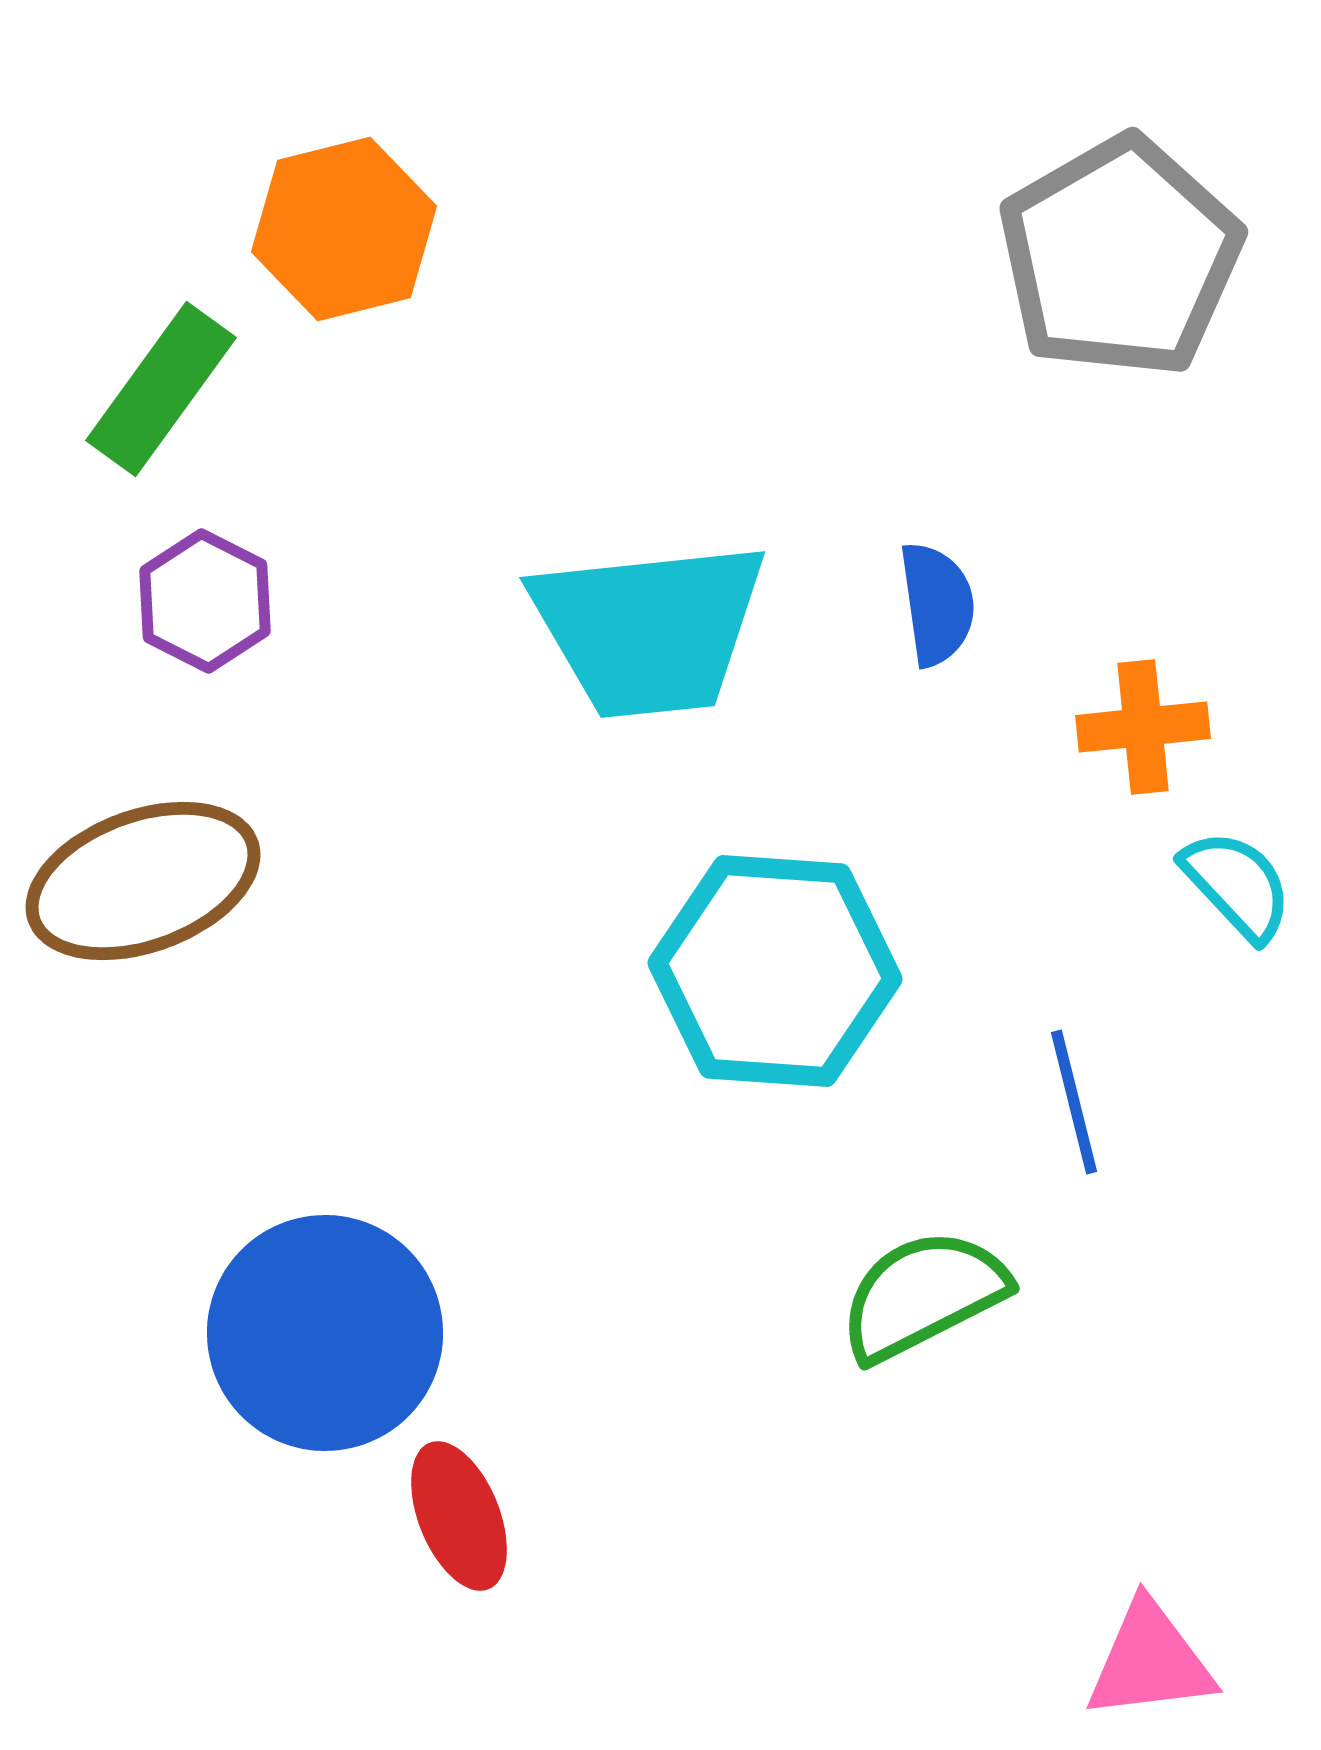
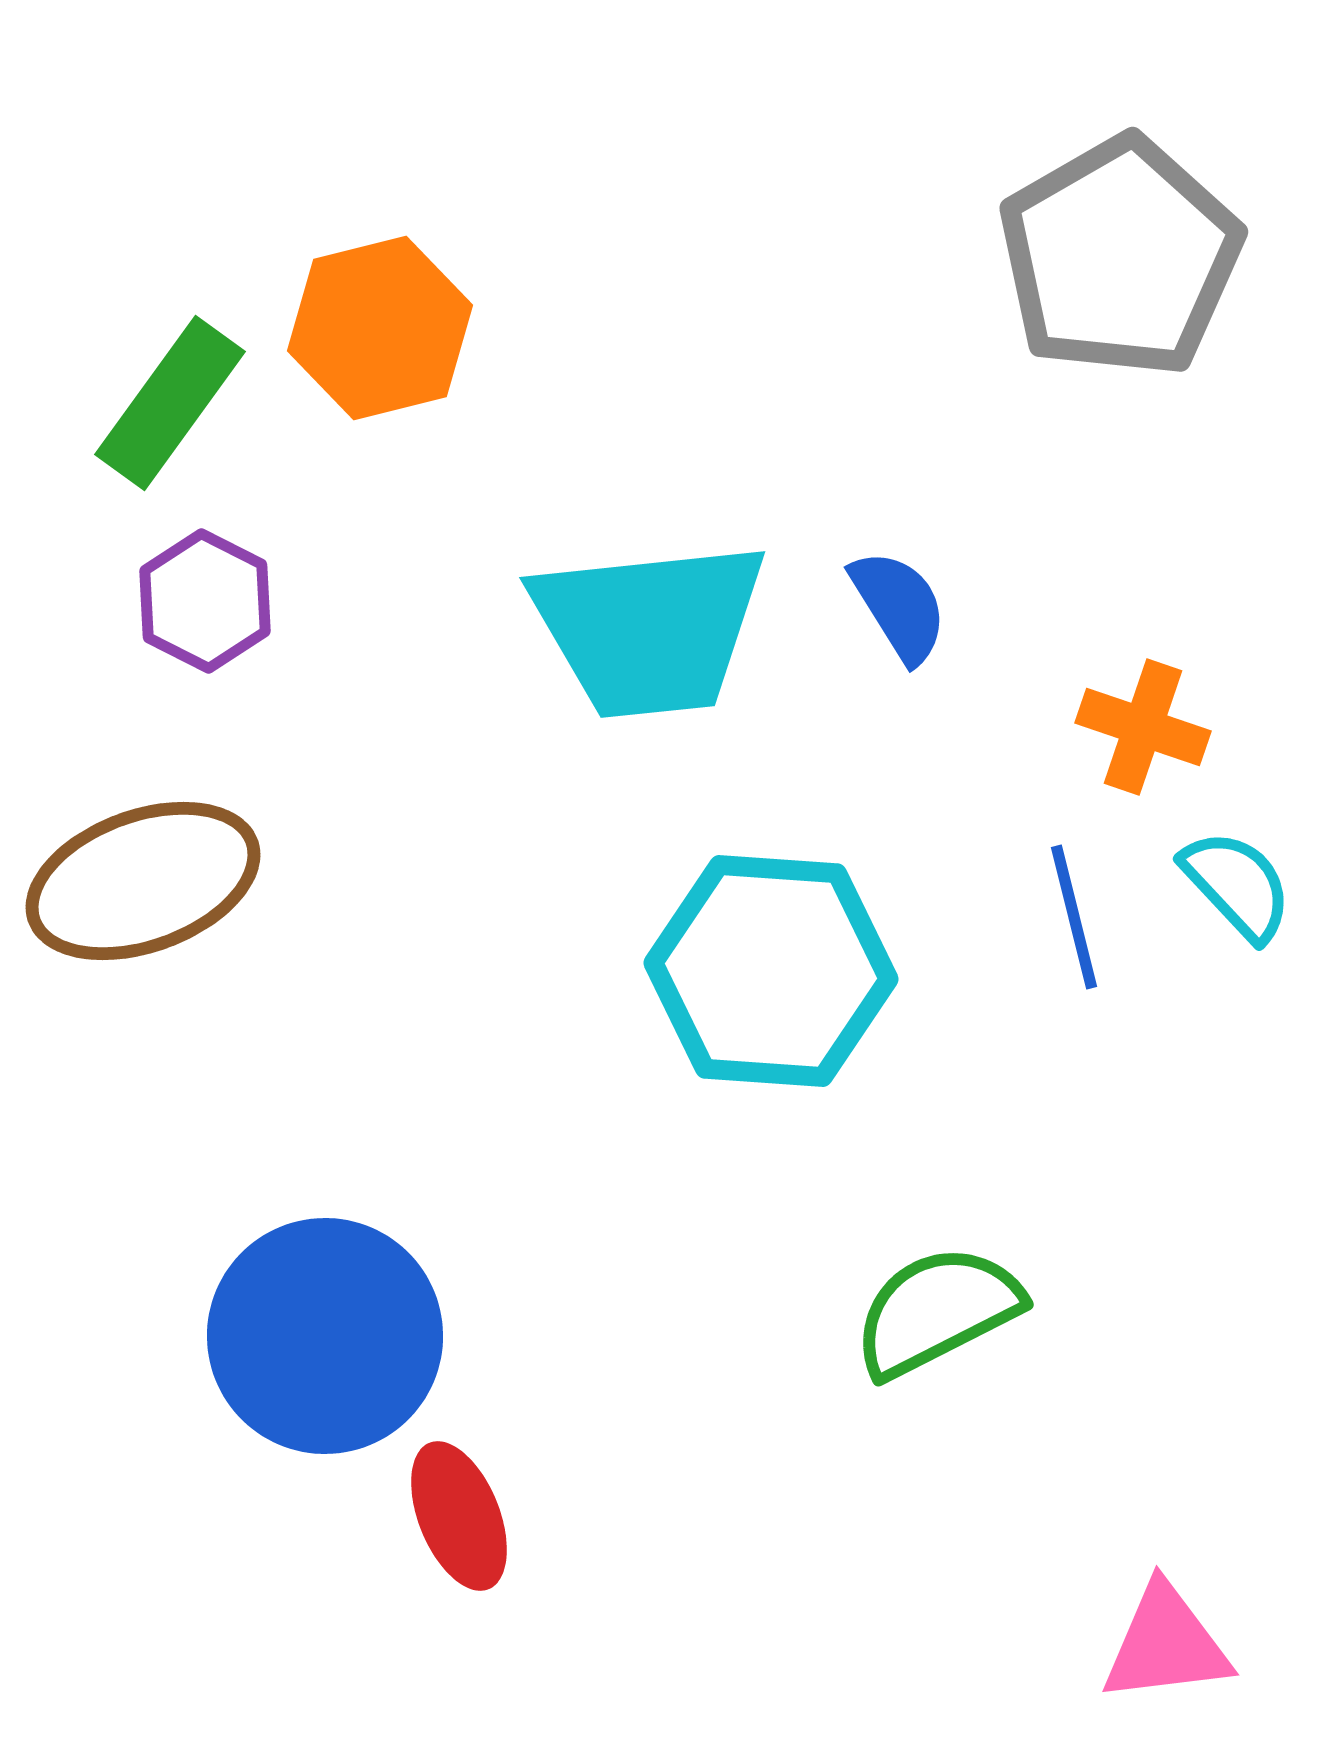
orange hexagon: moved 36 px right, 99 px down
green rectangle: moved 9 px right, 14 px down
blue semicircle: moved 38 px left, 2 px down; rotated 24 degrees counterclockwise
orange cross: rotated 25 degrees clockwise
cyan hexagon: moved 4 px left
blue line: moved 185 px up
green semicircle: moved 14 px right, 16 px down
blue circle: moved 3 px down
pink triangle: moved 16 px right, 17 px up
